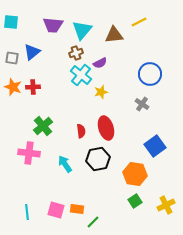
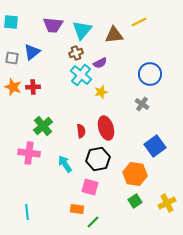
yellow cross: moved 1 px right, 2 px up
pink square: moved 34 px right, 23 px up
